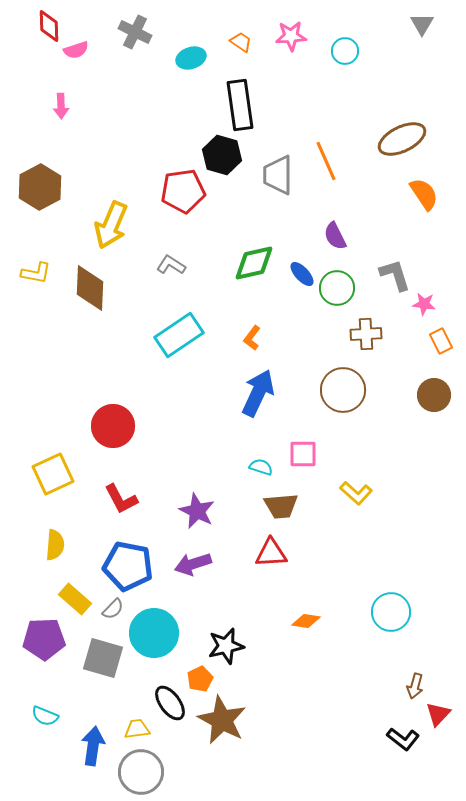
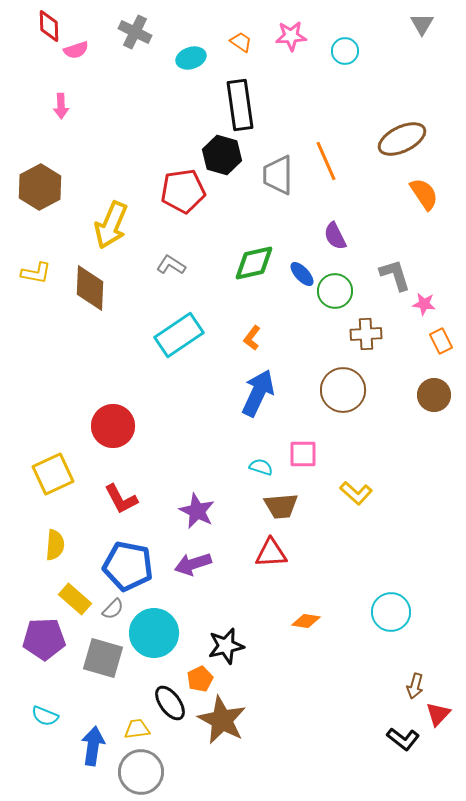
green circle at (337, 288): moved 2 px left, 3 px down
